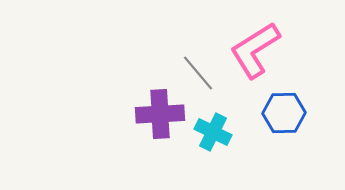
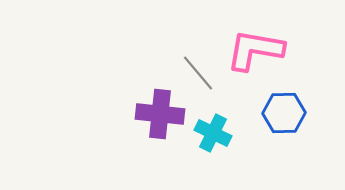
pink L-shape: rotated 42 degrees clockwise
purple cross: rotated 9 degrees clockwise
cyan cross: moved 1 px down
